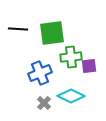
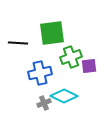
black line: moved 14 px down
green cross: rotated 15 degrees counterclockwise
blue cross: rotated 10 degrees clockwise
cyan diamond: moved 7 px left
gray cross: rotated 24 degrees clockwise
